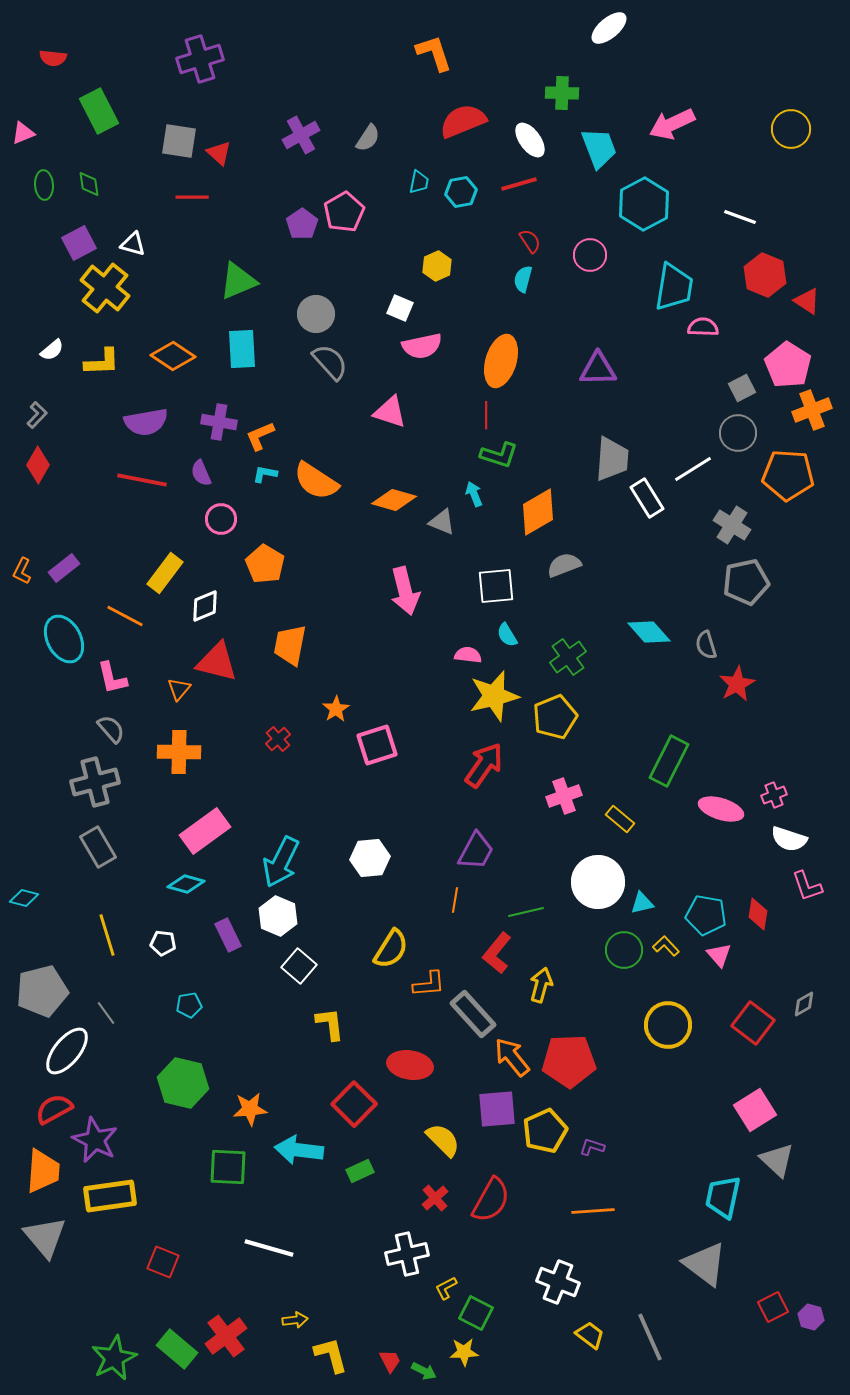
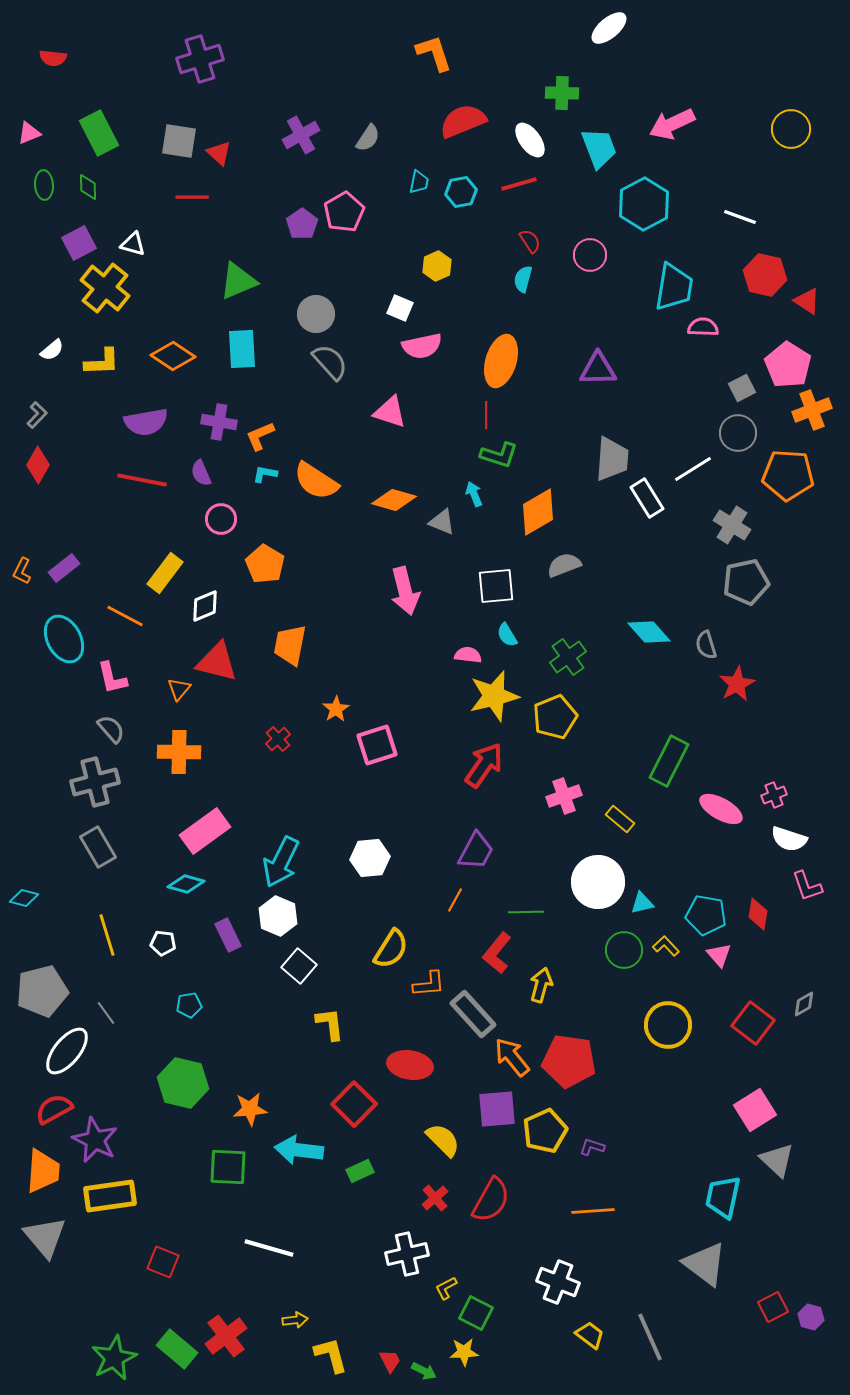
green rectangle at (99, 111): moved 22 px down
pink triangle at (23, 133): moved 6 px right
green diamond at (89, 184): moved 1 px left, 3 px down; rotated 8 degrees clockwise
red hexagon at (765, 275): rotated 9 degrees counterclockwise
pink ellipse at (721, 809): rotated 12 degrees clockwise
orange line at (455, 900): rotated 20 degrees clockwise
green line at (526, 912): rotated 12 degrees clockwise
red pentagon at (569, 1061): rotated 10 degrees clockwise
